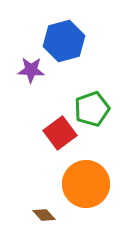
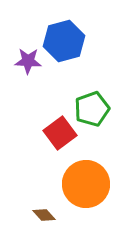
purple star: moved 3 px left, 9 px up
